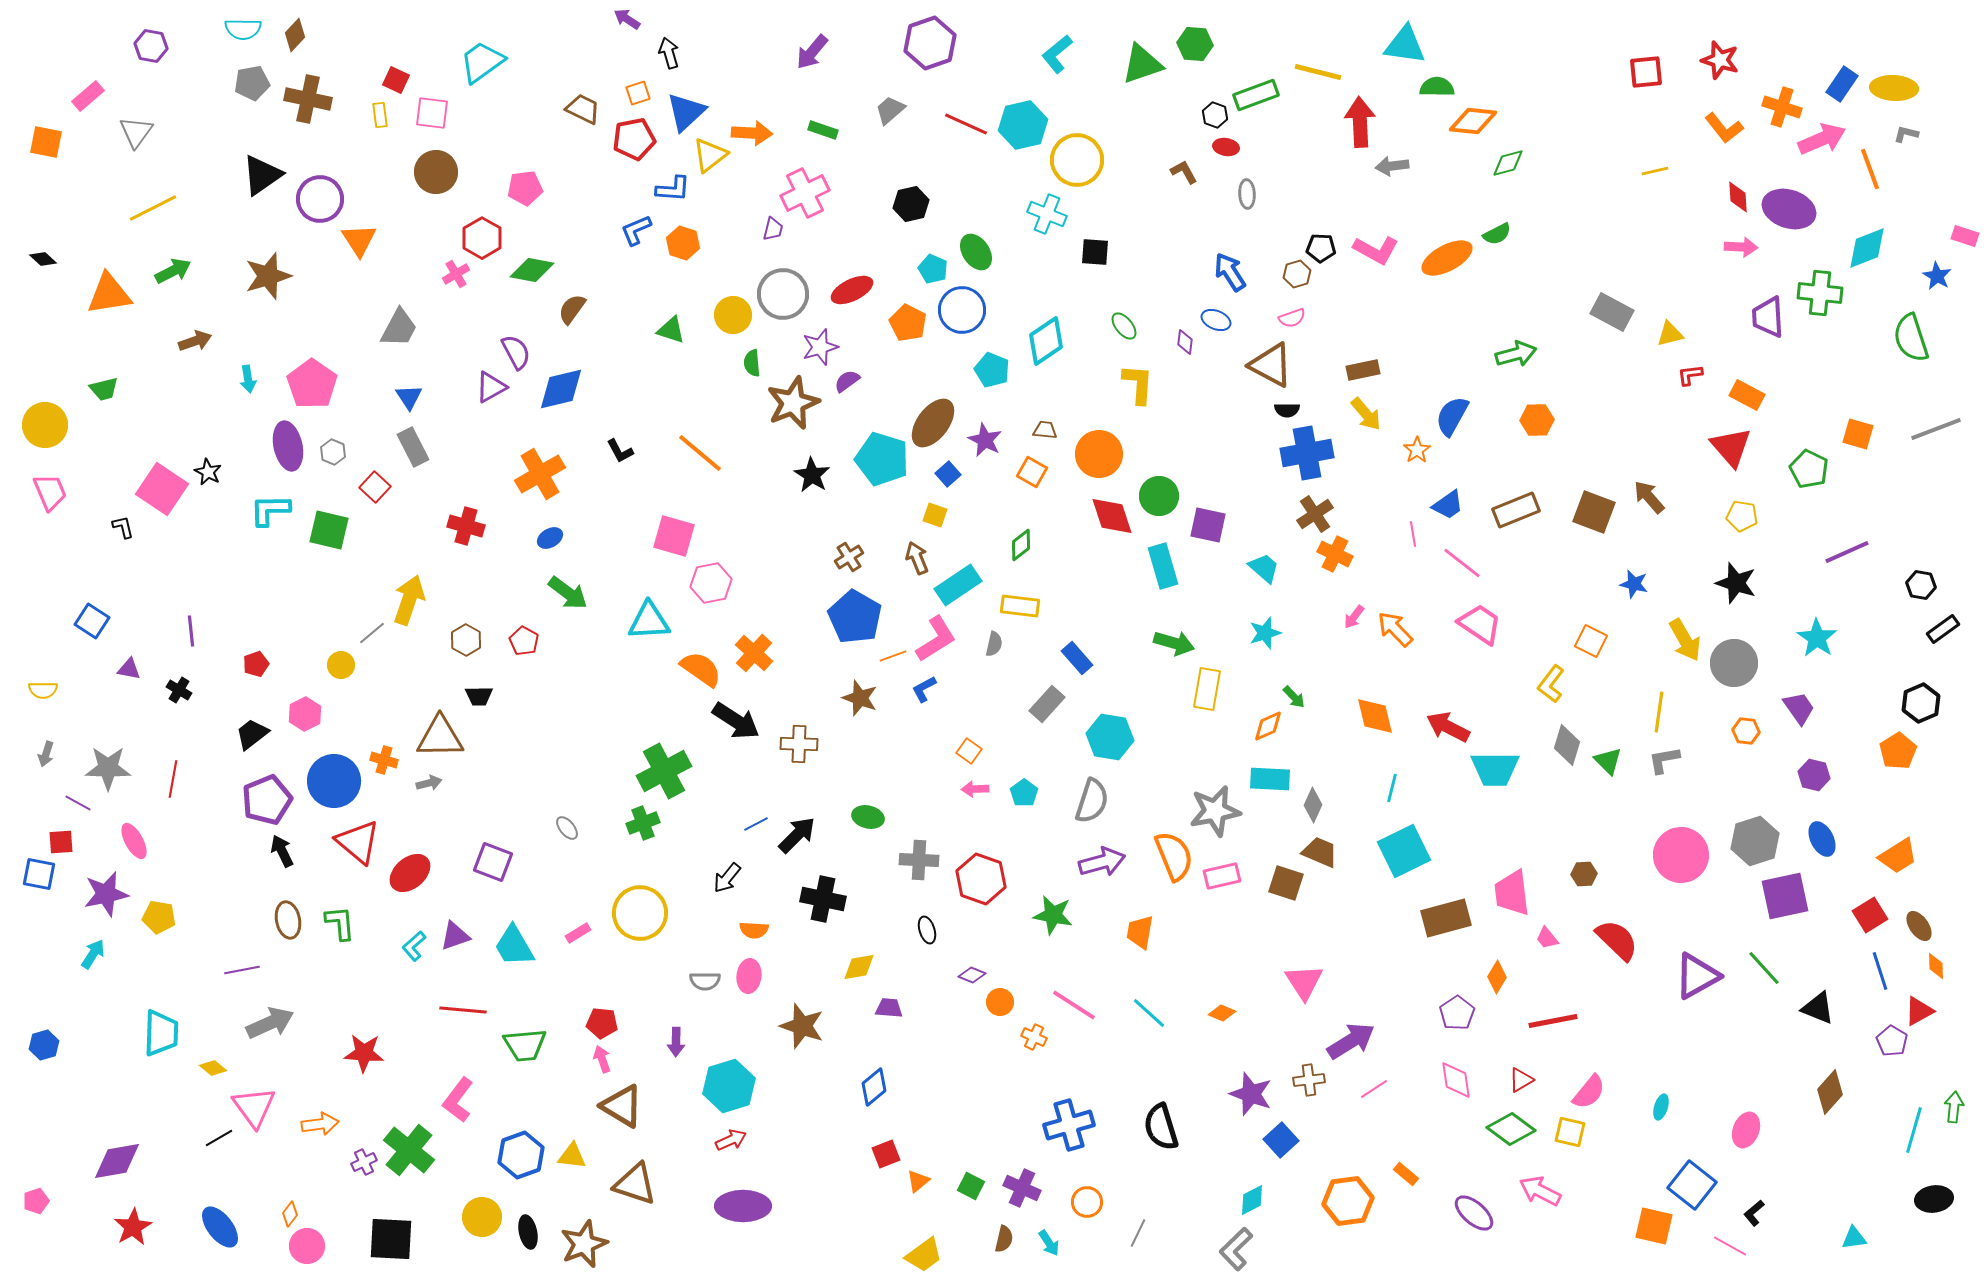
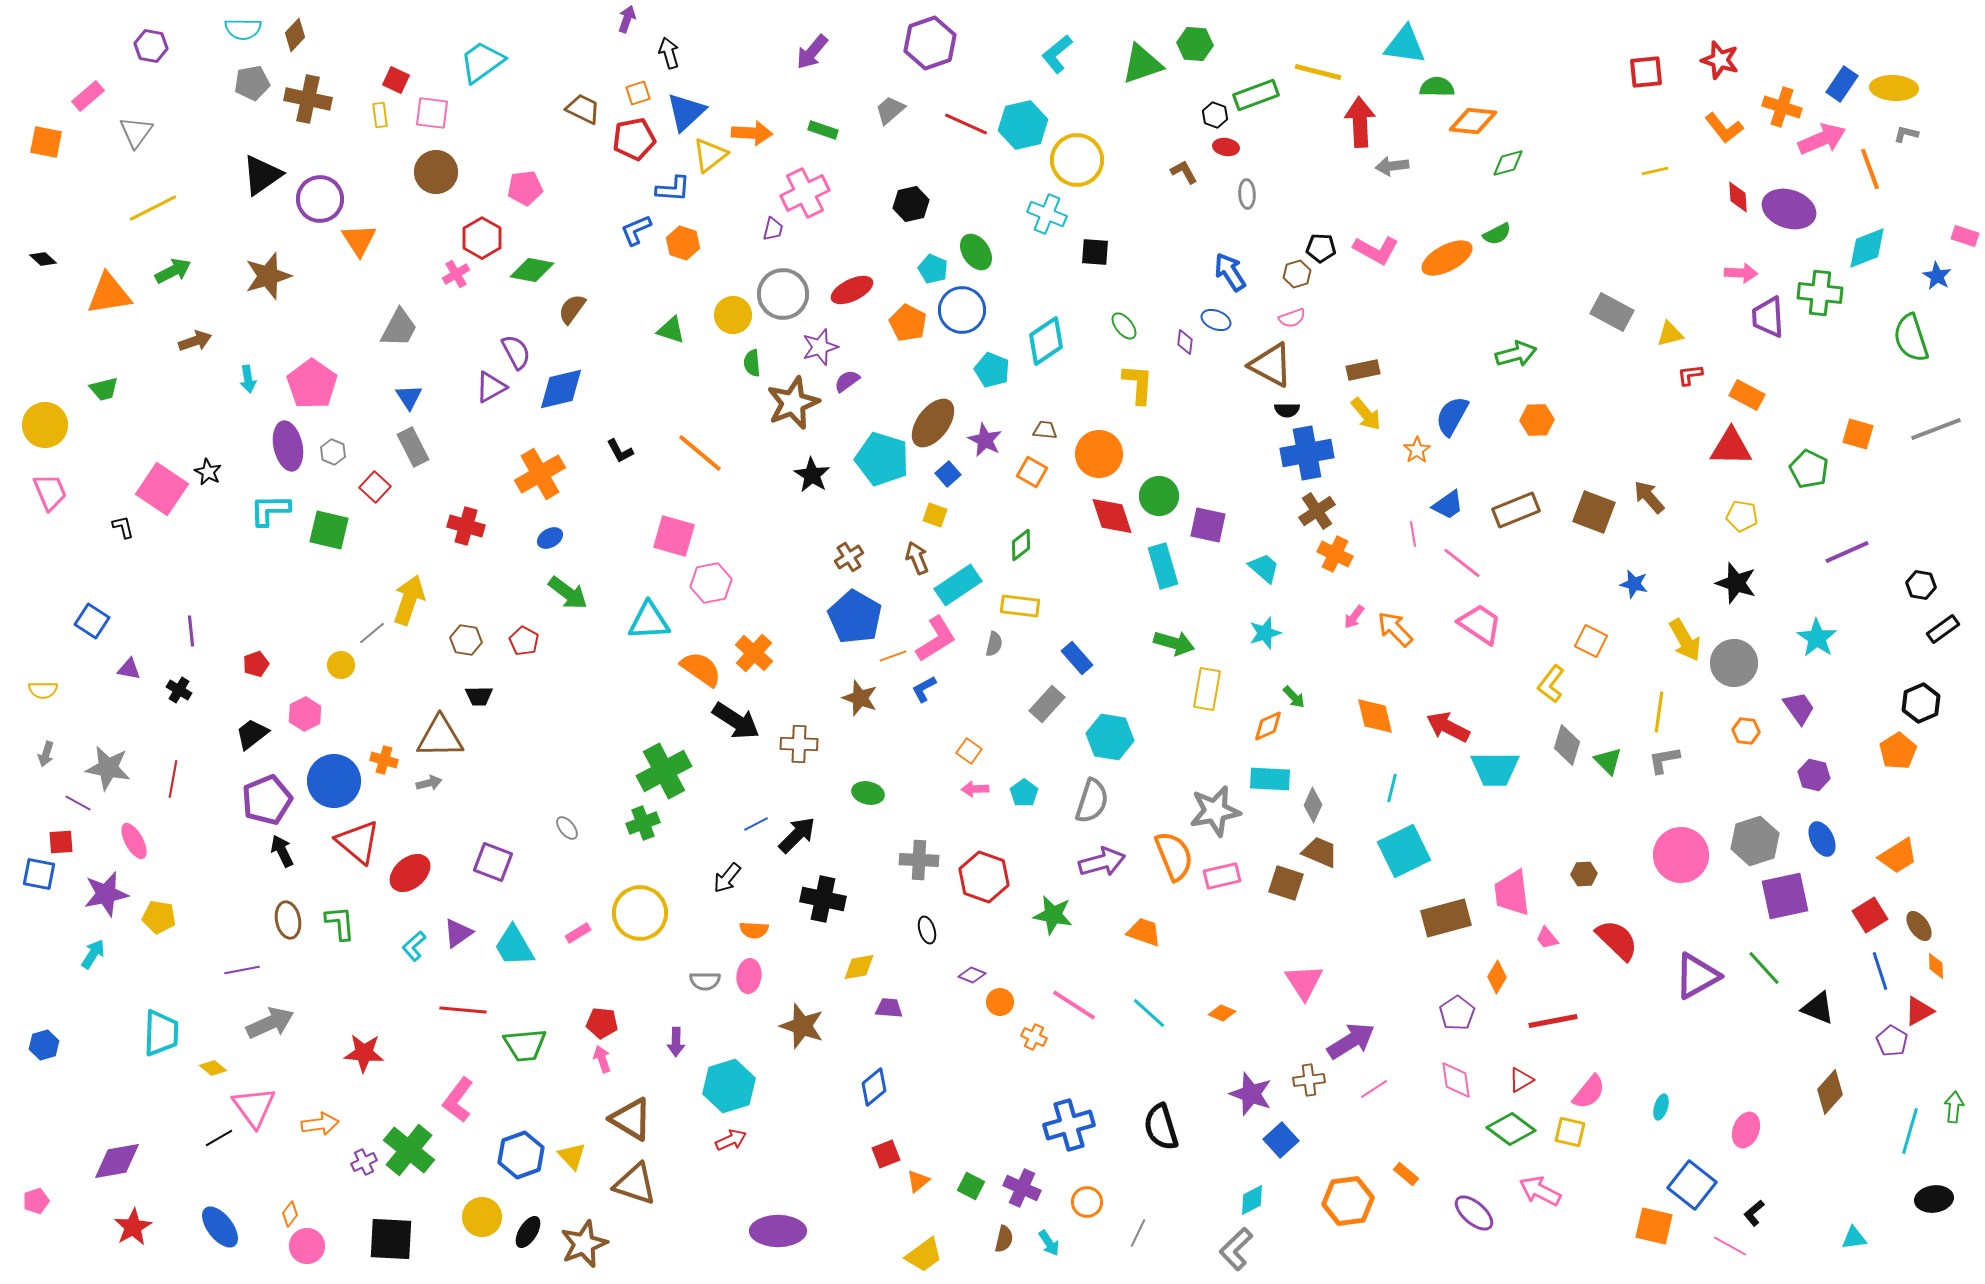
purple arrow at (627, 19): rotated 76 degrees clockwise
pink arrow at (1741, 247): moved 26 px down
red triangle at (1731, 447): rotated 48 degrees counterclockwise
brown cross at (1315, 514): moved 2 px right, 3 px up
brown hexagon at (466, 640): rotated 20 degrees counterclockwise
gray star at (108, 768): rotated 9 degrees clockwise
green ellipse at (868, 817): moved 24 px up
red hexagon at (981, 879): moved 3 px right, 2 px up
orange trapezoid at (1140, 932): moved 4 px right; rotated 99 degrees clockwise
purple triangle at (455, 936): moved 3 px right, 3 px up; rotated 16 degrees counterclockwise
brown triangle at (622, 1106): moved 9 px right, 13 px down
cyan line at (1914, 1130): moved 4 px left, 1 px down
yellow triangle at (572, 1156): rotated 40 degrees clockwise
purple ellipse at (743, 1206): moved 35 px right, 25 px down
black ellipse at (528, 1232): rotated 44 degrees clockwise
